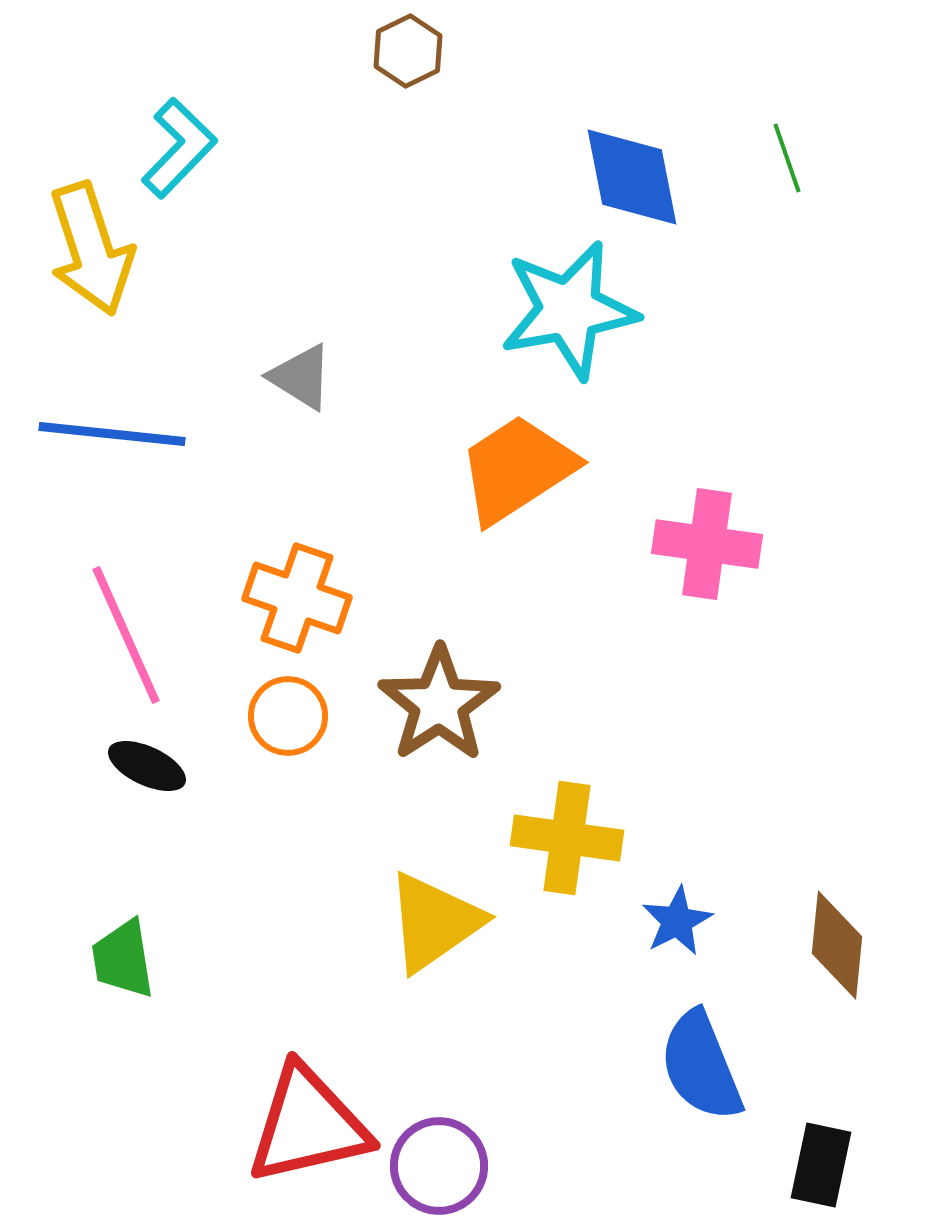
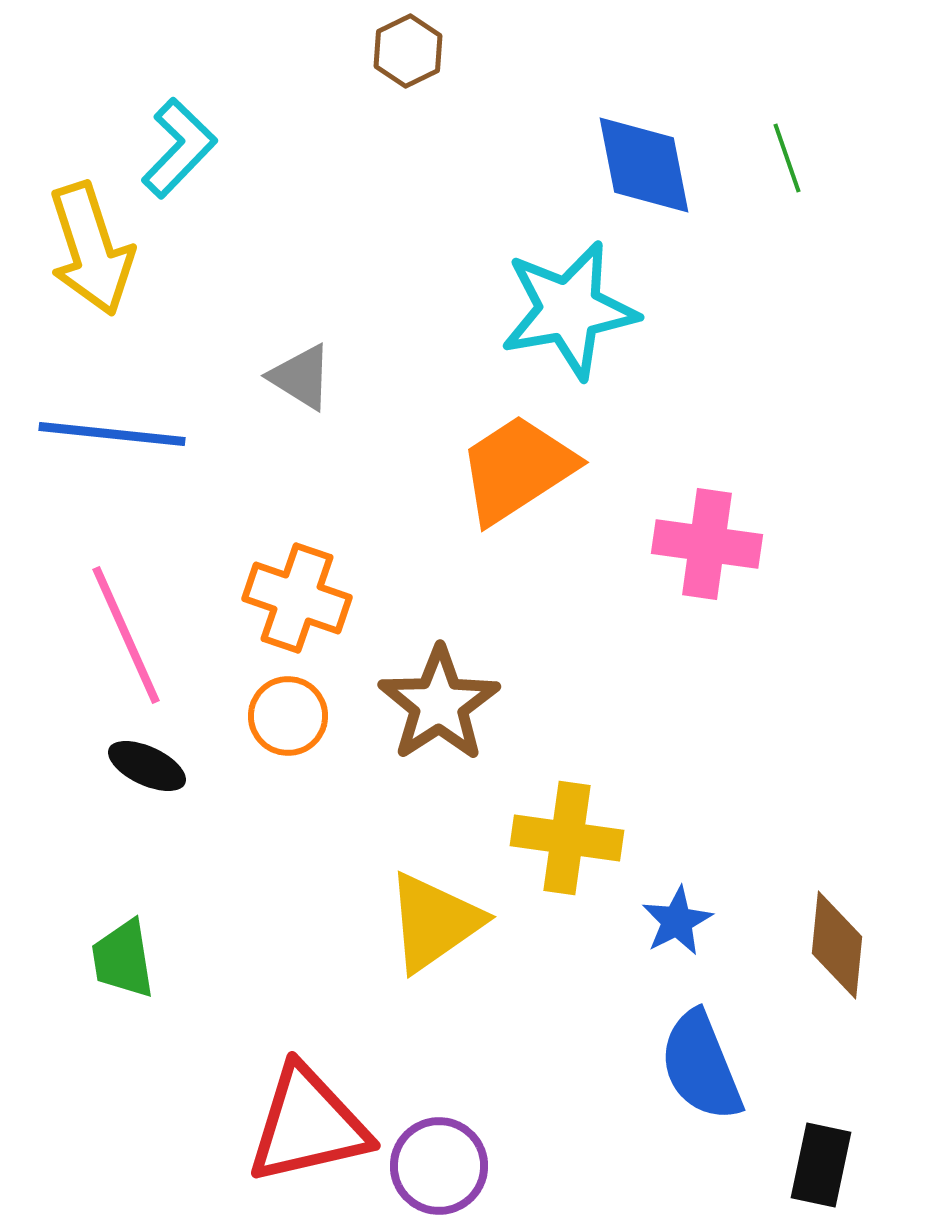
blue diamond: moved 12 px right, 12 px up
